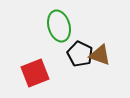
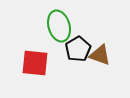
black pentagon: moved 2 px left, 5 px up; rotated 15 degrees clockwise
red square: moved 10 px up; rotated 28 degrees clockwise
